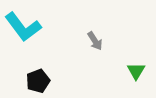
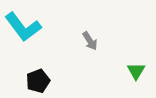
gray arrow: moved 5 px left
